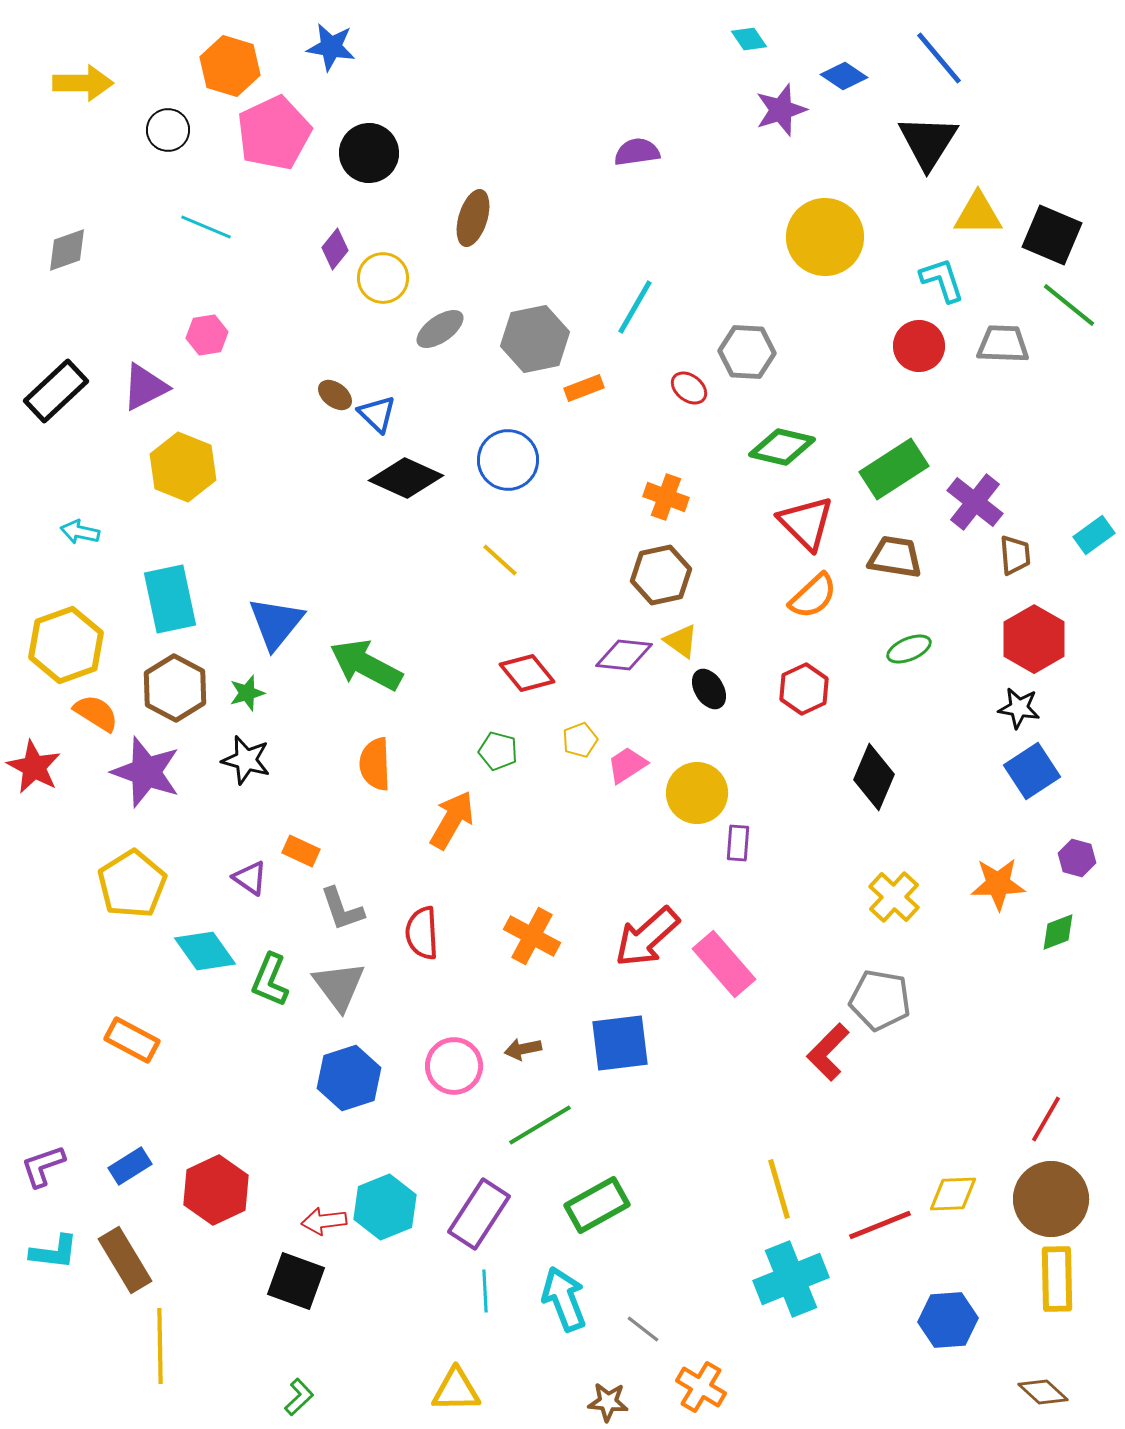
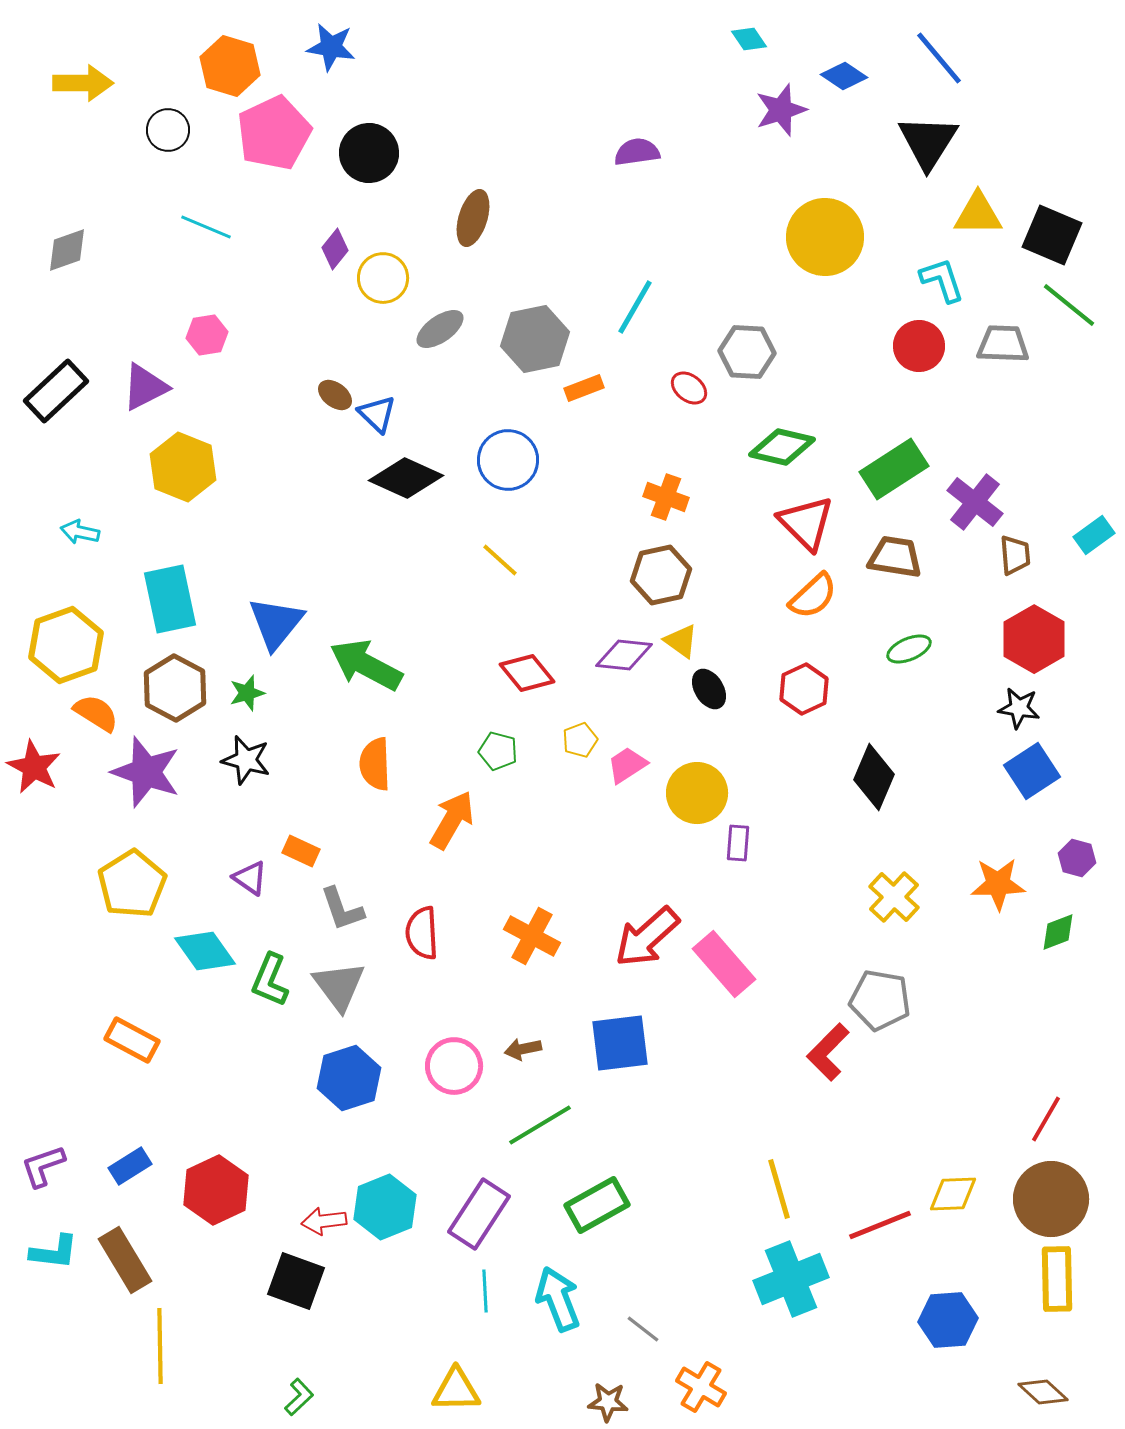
cyan arrow at (564, 1299): moved 6 px left
